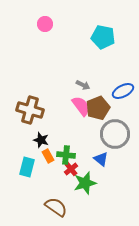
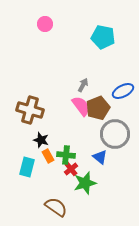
gray arrow: rotated 88 degrees counterclockwise
blue triangle: moved 1 px left, 2 px up
